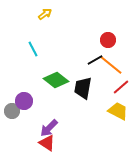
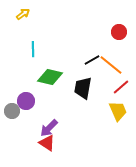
yellow arrow: moved 22 px left
red circle: moved 11 px right, 8 px up
cyan line: rotated 28 degrees clockwise
black line: moved 3 px left
green diamond: moved 6 px left, 3 px up; rotated 25 degrees counterclockwise
purple circle: moved 2 px right
yellow trapezoid: rotated 40 degrees clockwise
